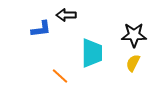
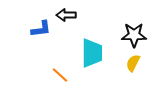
orange line: moved 1 px up
